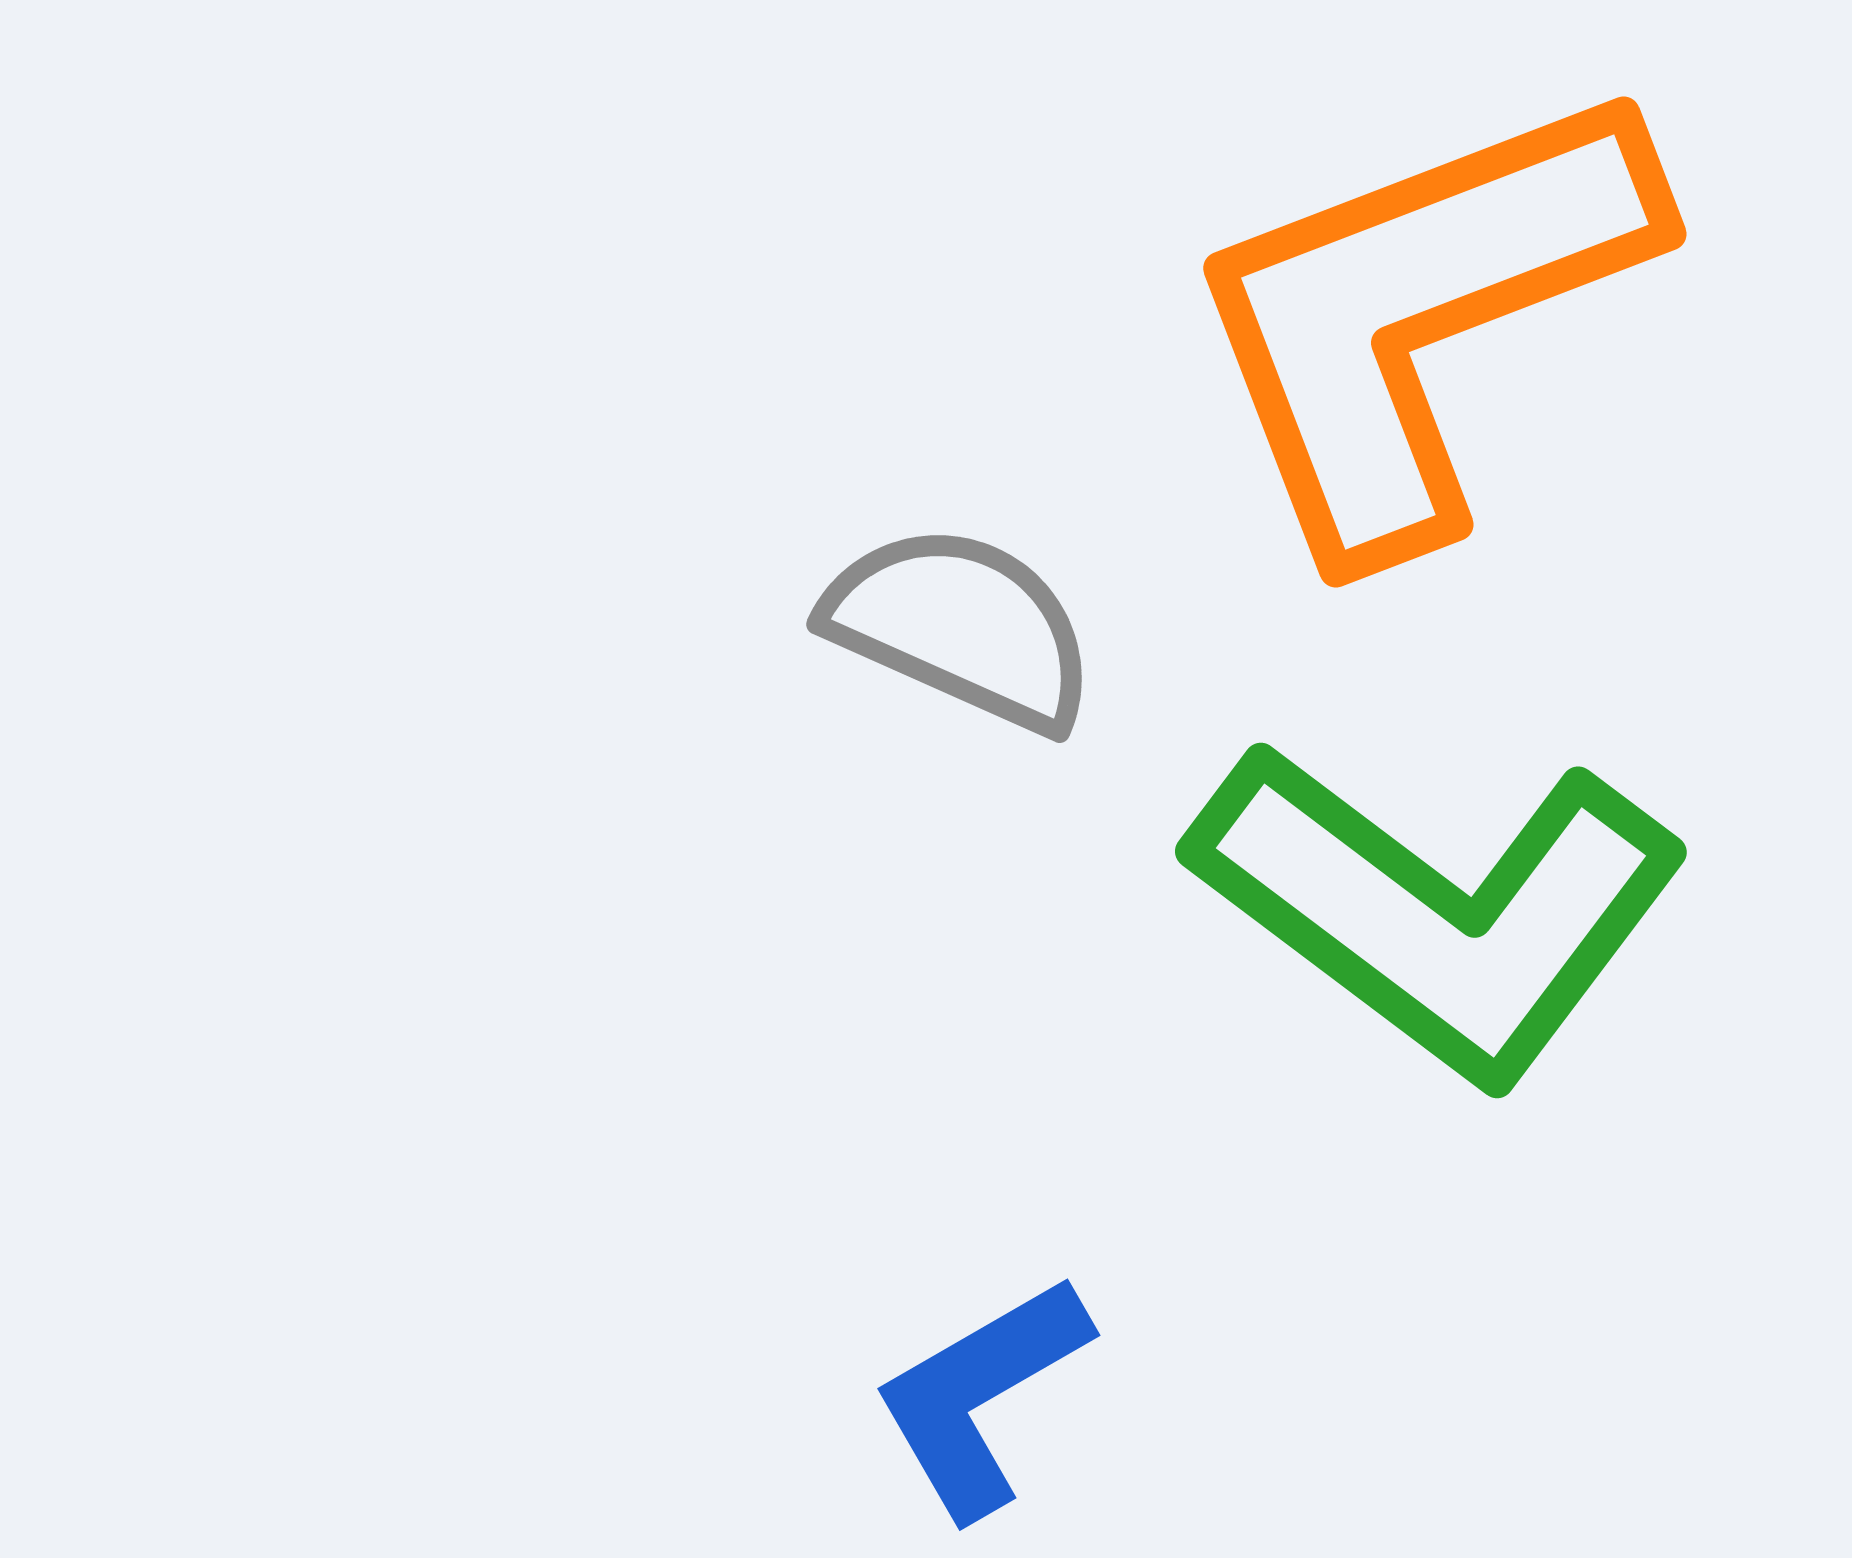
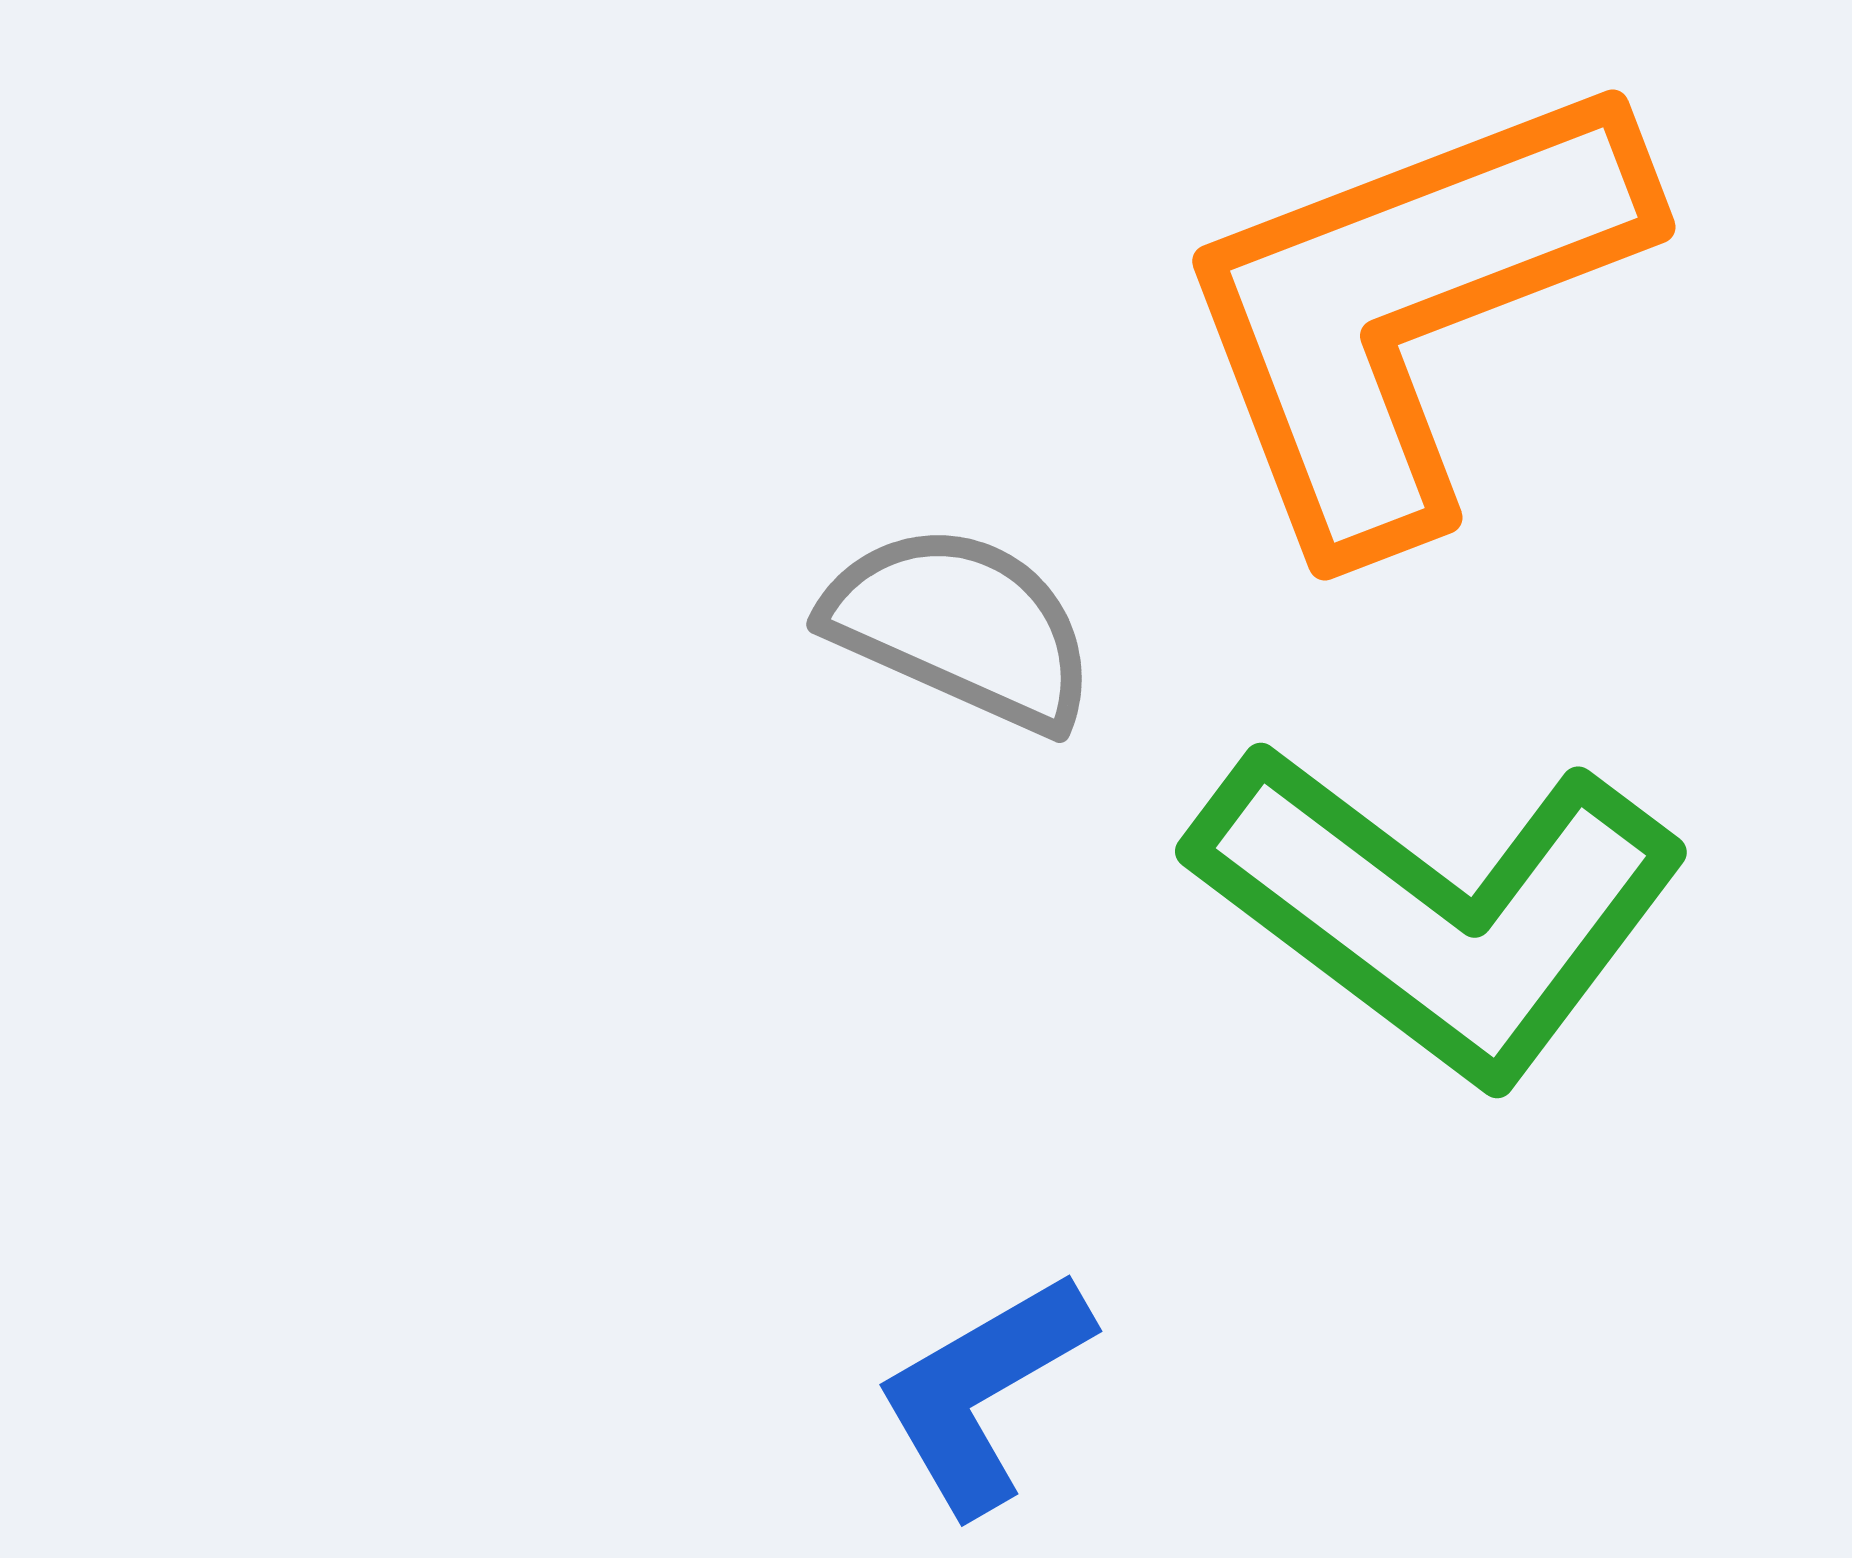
orange L-shape: moved 11 px left, 7 px up
blue L-shape: moved 2 px right, 4 px up
